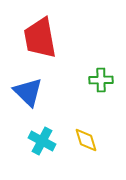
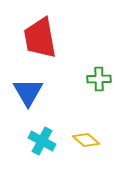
green cross: moved 2 px left, 1 px up
blue triangle: rotated 16 degrees clockwise
yellow diamond: rotated 32 degrees counterclockwise
